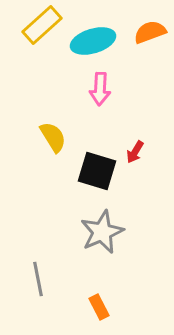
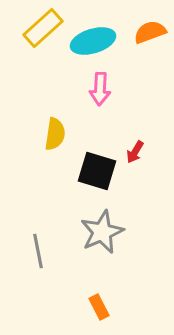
yellow rectangle: moved 1 px right, 3 px down
yellow semicircle: moved 2 px right, 3 px up; rotated 40 degrees clockwise
gray line: moved 28 px up
